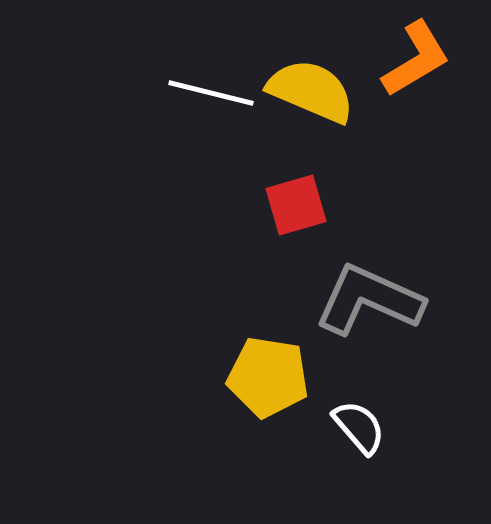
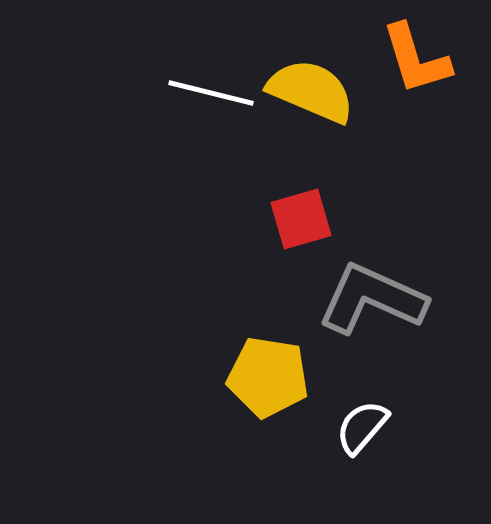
orange L-shape: rotated 104 degrees clockwise
red square: moved 5 px right, 14 px down
gray L-shape: moved 3 px right, 1 px up
white semicircle: moved 3 px right; rotated 98 degrees counterclockwise
